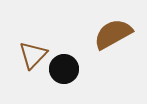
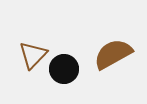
brown semicircle: moved 20 px down
